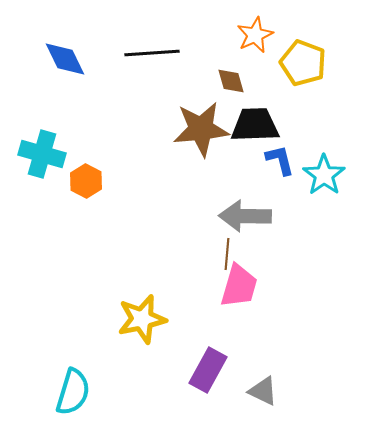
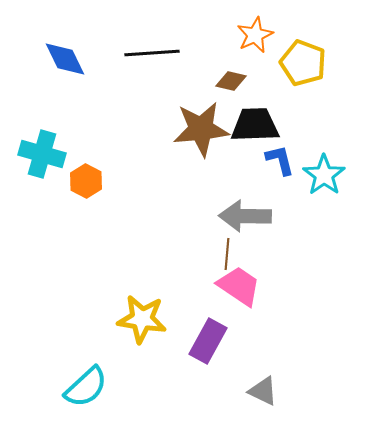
brown diamond: rotated 60 degrees counterclockwise
pink trapezoid: rotated 72 degrees counterclockwise
yellow star: rotated 21 degrees clockwise
purple rectangle: moved 29 px up
cyan semicircle: moved 13 px right, 5 px up; rotated 30 degrees clockwise
